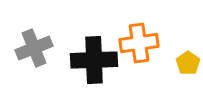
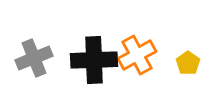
orange cross: moved 2 px left, 12 px down; rotated 21 degrees counterclockwise
gray cross: moved 10 px down
